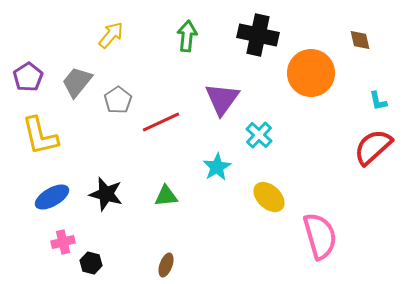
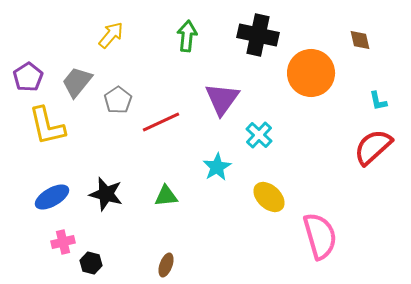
yellow L-shape: moved 7 px right, 10 px up
